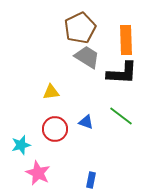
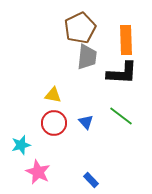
gray trapezoid: rotated 64 degrees clockwise
yellow triangle: moved 2 px right, 3 px down; rotated 18 degrees clockwise
blue triangle: rotated 28 degrees clockwise
red circle: moved 1 px left, 6 px up
pink star: moved 1 px up
blue rectangle: rotated 56 degrees counterclockwise
